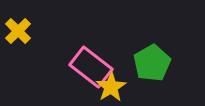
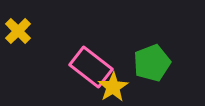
green pentagon: rotated 9 degrees clockwise
yellow star: moved 2 px right
